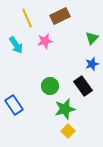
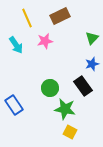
green circle: moved 2 px down
green star: rotated 25 degrees clockwise
yellow square: moved 2 px right, 1 px down; rotated 16 degrees counterclockwise
